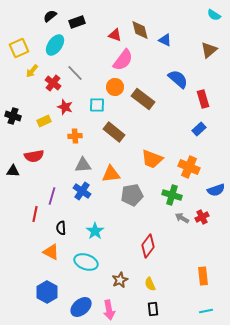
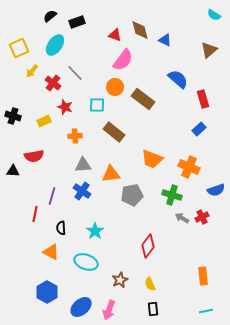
pink arrow at (109, 310): rotated 30 degrees clockwise
